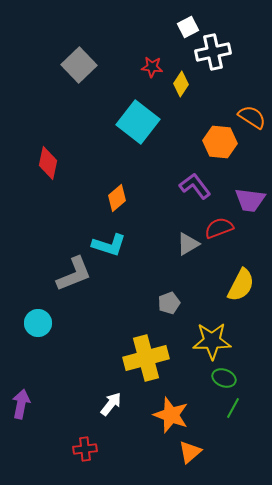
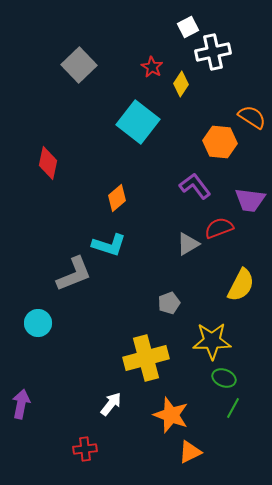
red star: rotated 25 degrees clockwise
orange triangle: rotated 15 degrees clockwise
